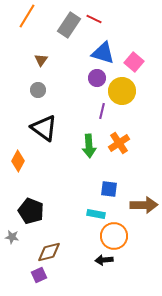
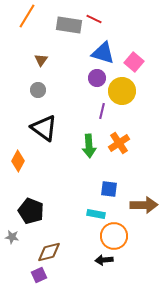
gray rectangle: rotated 65 degrees clockwise
